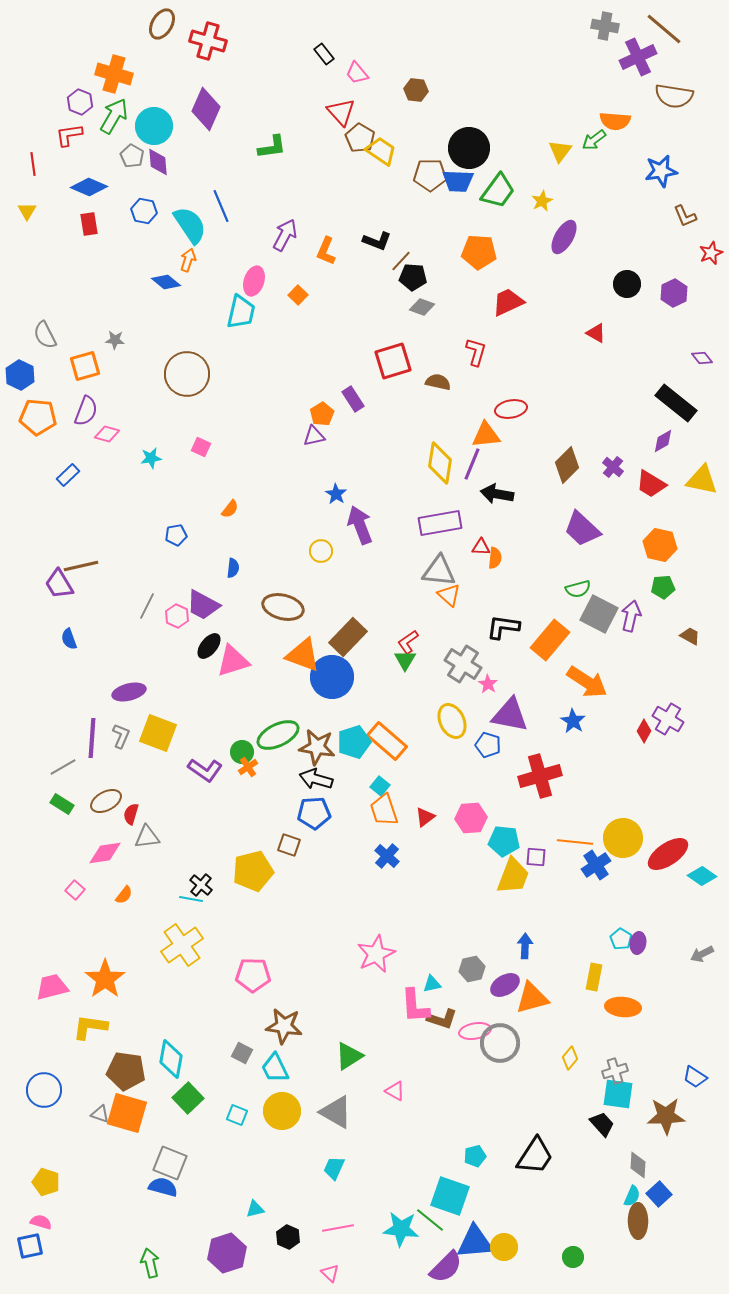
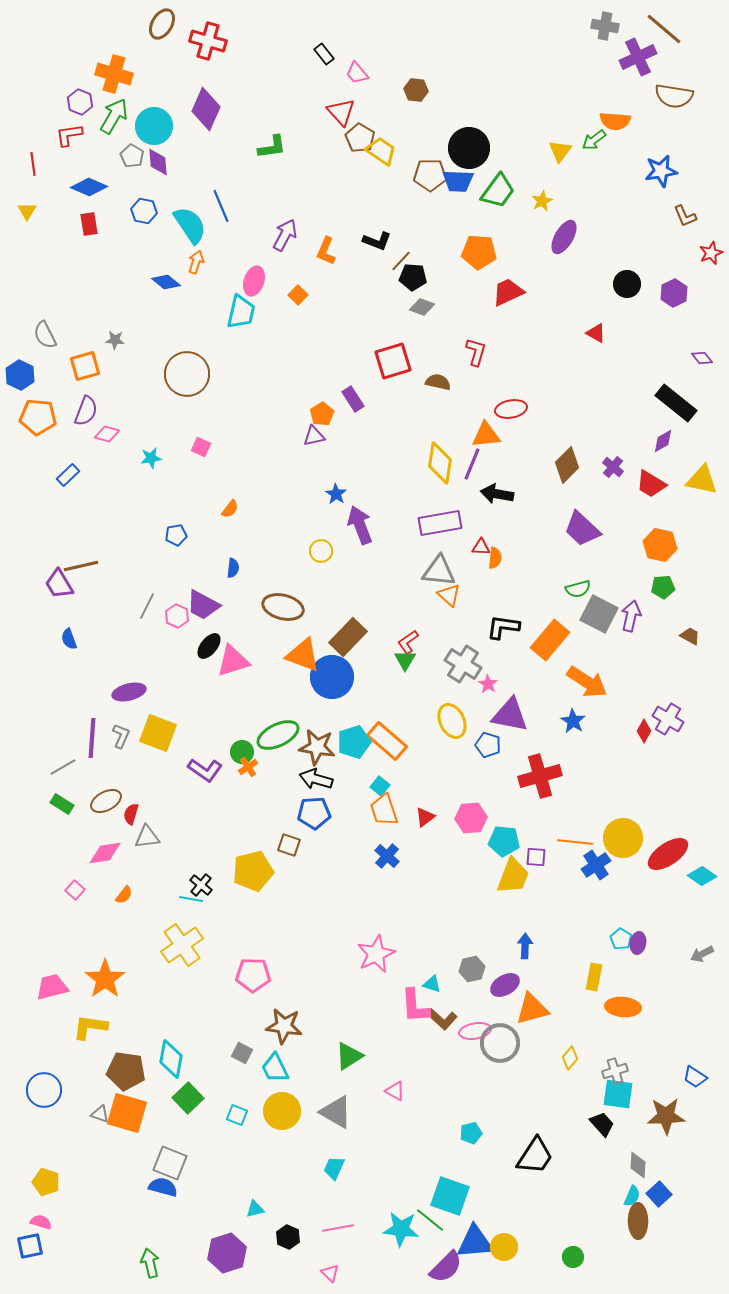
orange arrow at (188, 260): moved 8 px right, 2 px down
red trapezoid at (508, 302): moved 10 px up
cyan triangle at (432, 984): rotated 30 degrees clockwise
orange triangle at (532, 998): moved 11 px down
brown L-shape at (442, 1019): rotated 24 degrees clockwise
cyan pentagon at (475, 1156): moved 4 px left, 23 px up
